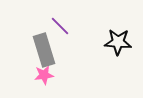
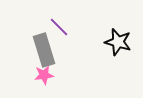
purple line: moved 1 px left, 1 px down
black star: rotated 12 degrees clockwise
